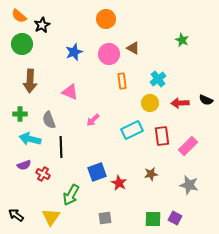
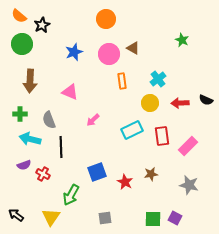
red star: moved 6 px right, 1 px up
